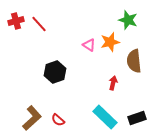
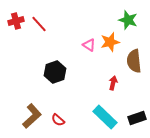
brown L-shape: moved 2 px up
